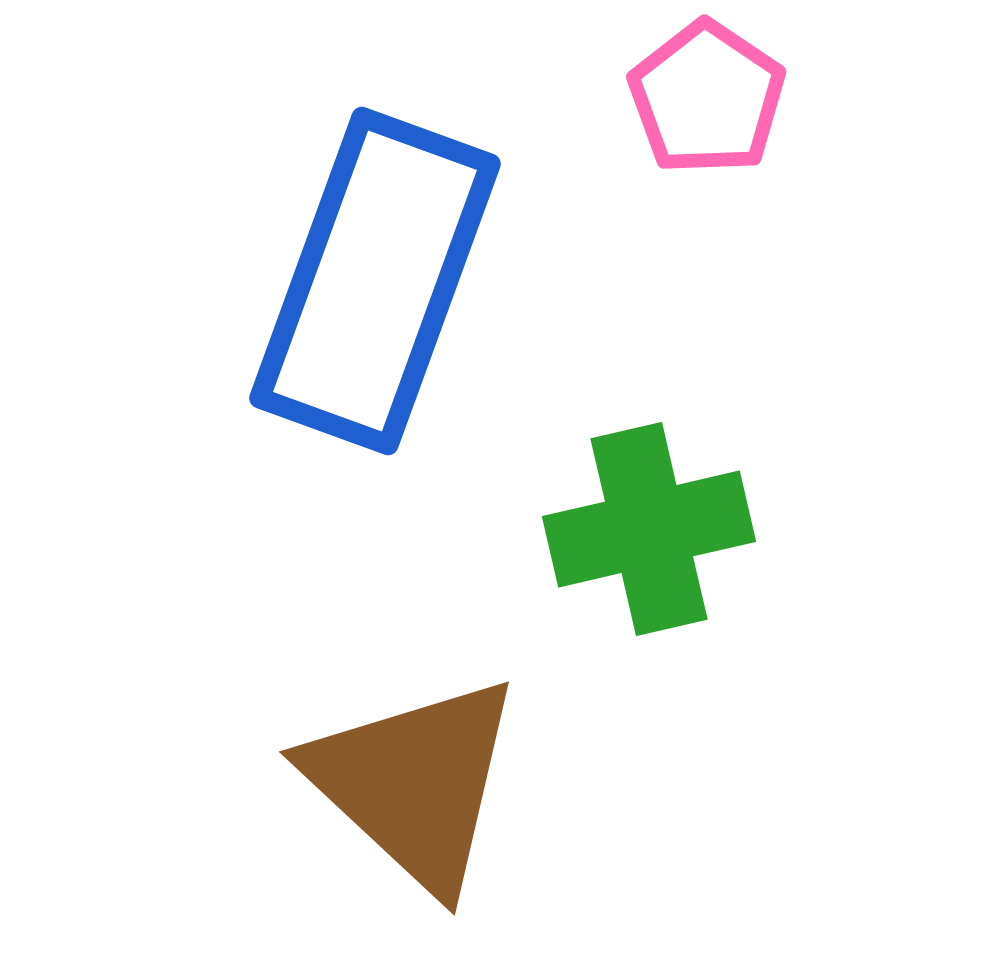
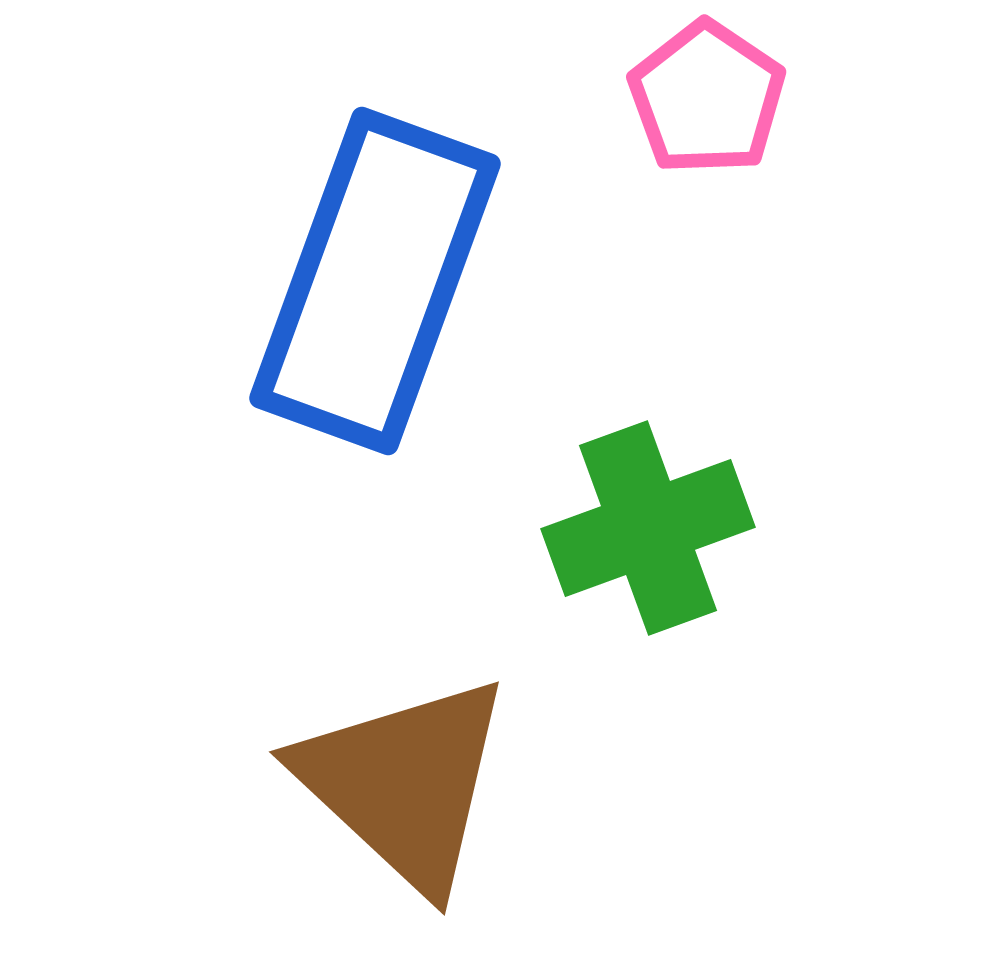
green cross: moved 1 px left, 1 px up; rotated 7 degrees counterclockwise
brown triangle: moved 10 px left
